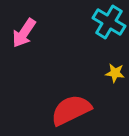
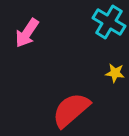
pink arrow: moved 3 px right
red semicircle: rotated 15 degrees counterclockwise
